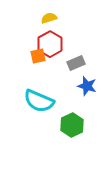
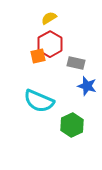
yellow semicircle: rotated 14 degrees counterclockwise
gray rectangle: rotated 36 degrees clockwise
